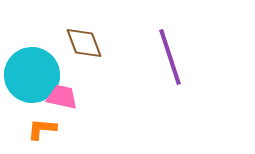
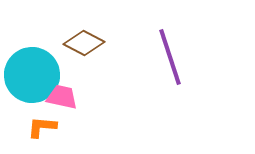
brown diamond: rotated 42 degrees counterclockwise
orange L-shape: moved 2 px up
